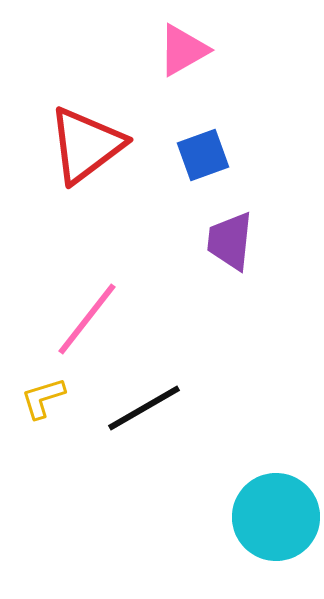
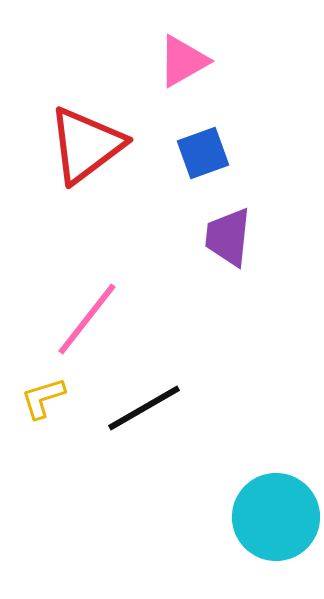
pink triangle: moved 11 px down
blue square: moved 2 px up
purple trapezoid: moved 2 px left, 4 px up
